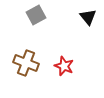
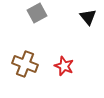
gray square: moved 1 px right, 2 px up
brown cross: moved 1 px left, 1 px down
